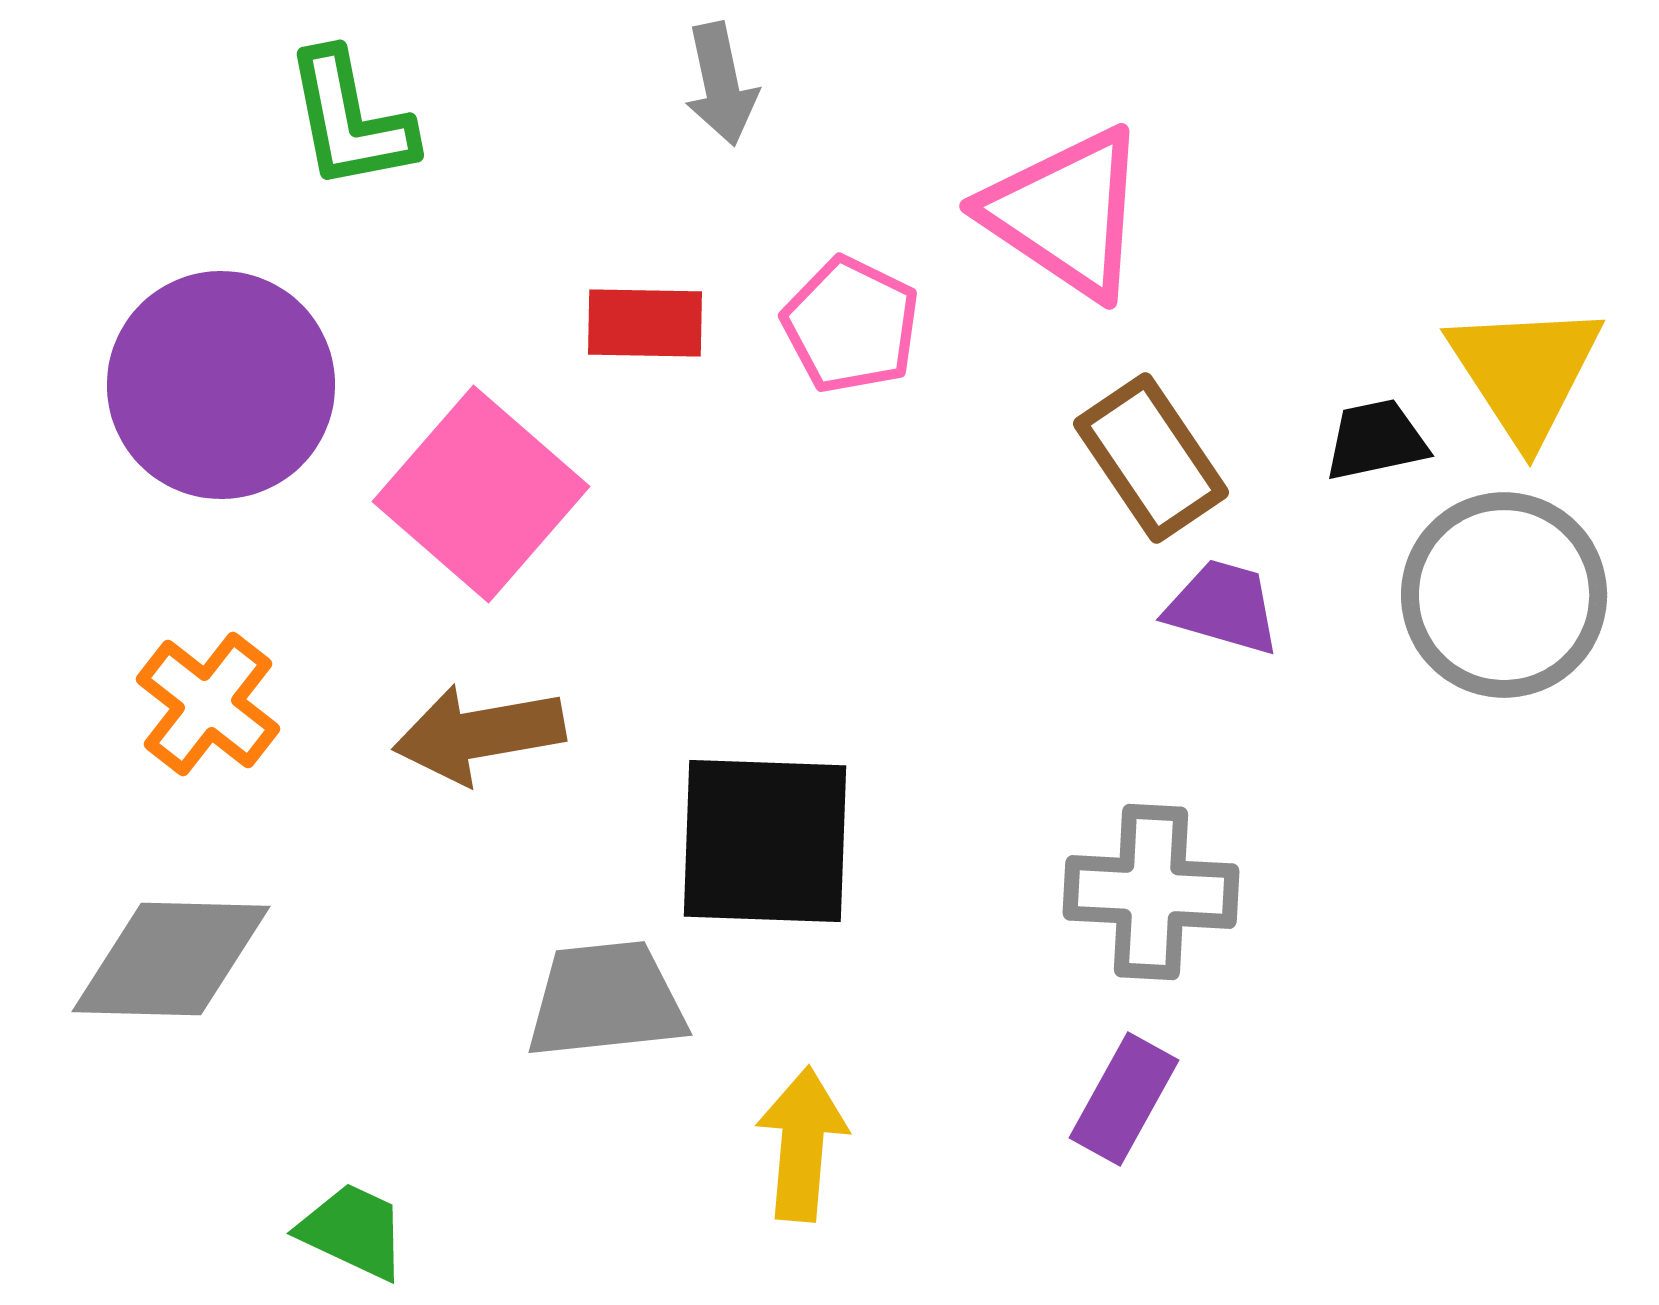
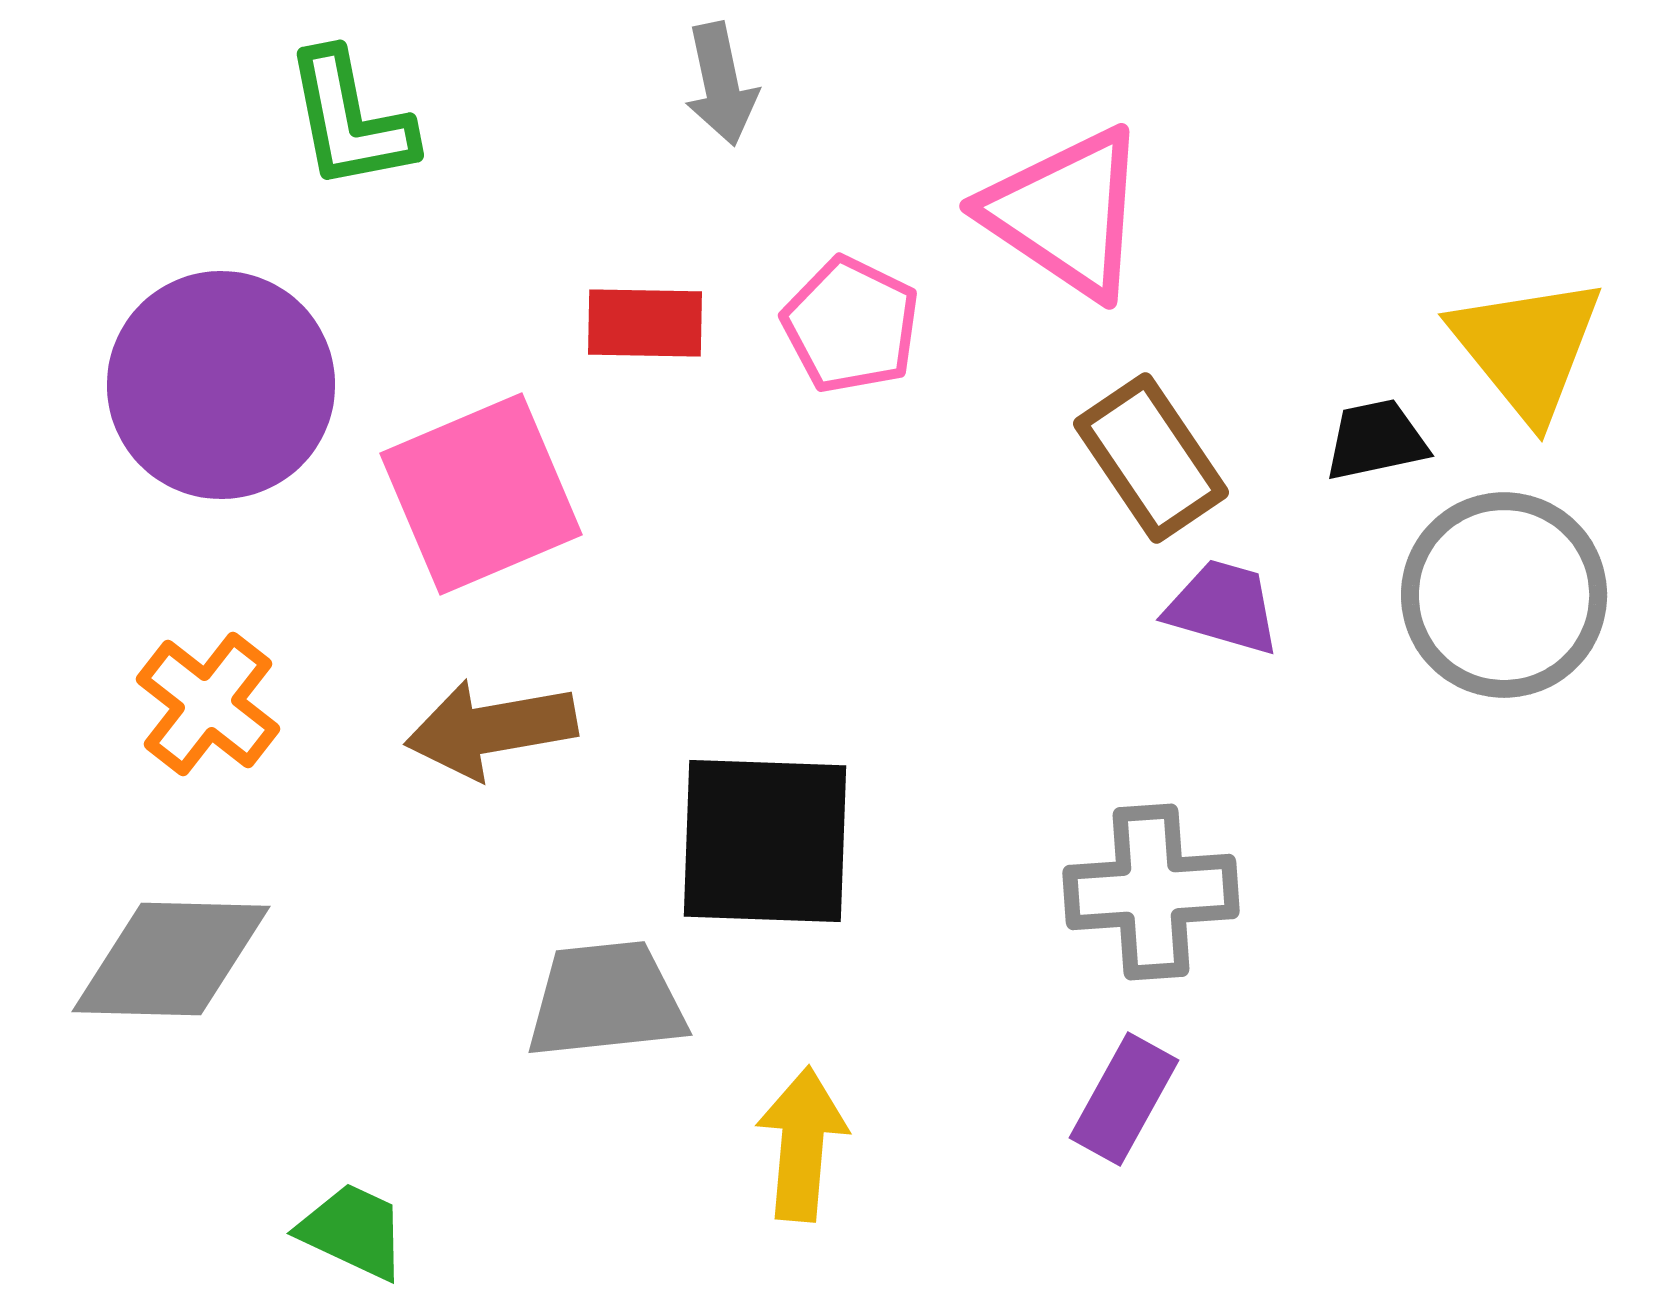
yellow triangle: moved 2 px right, 24 px up; rotated 6 degrees counterclockwise
pink square: rotated 26 degrees clockwise
brown arrow: moved 12 px right, 5 px up
gray cross: rotated 7 degrees counterclockwise
